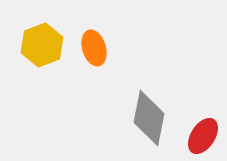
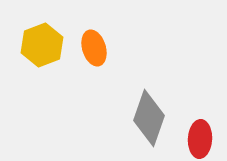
gray diamond: rotated 8 degrees clockwise
red ellipse: moved 3 px left, 3 px down; rotated 30 degrees counterclockwise
